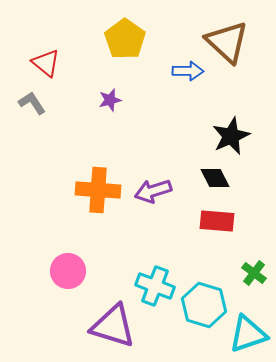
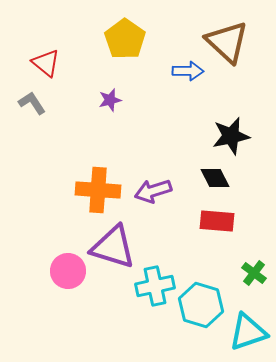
black star: rotated 12 degrees clockwise
cyan cross: rotated 33 degrees counterclockwise
cyan hexagon: moved 3 px left
purple triangle: moved 79 px up
cyan triangle: moved 2 px up
